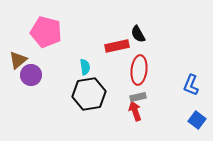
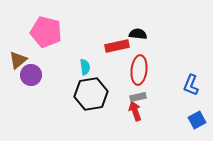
black semicircle: rotated 126 degrees clockwise
black hexagon: moved 2 px right
blue square: rotated 24 degrees clockwise
